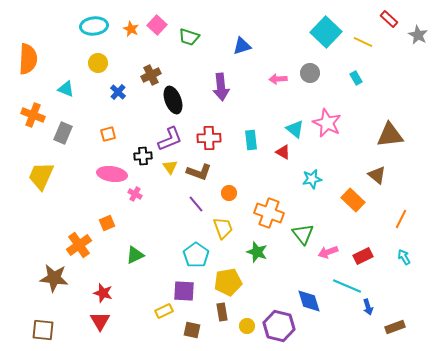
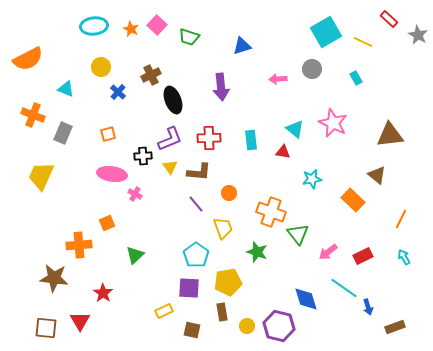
cyan square at (326, 32): rotated 16 degrees clockwise
orange semicircle at (28, 59): rotated 60 degrees clockwise
yellow circle at (98, 63): moved 3 px right, 4 px down
gray circle at (310, 73): moved 2 px right, 4 px up
pink star at (327, 123): moved 6 px right
red triangle at (283, 152): rotated 21 degrees counterclockwise
brown L-shape at (199, 172): rotated 15 degrees counterclockwise
orange cross at (269, 213): moved 2 px right, 1 px up
green triangle at (303, 234): moved 5 px left
orange cross at (79, 245): rotated 30 degrees clockwise
pink arrow at (328, 252): rotated 18 degrees counterclockwise
green triangle at (135, 255): rotated 18 degrees counterclockwise
cyan line at (347, 286): moved 3 px left, 2 px down; rotated 12 degrees clockwise
purple square at (184, 291): moved 5 px right, 3 px up
red star at (103, 293): rotated 18 degrees clockwise
blue diamond at (309, 301): moved 3 px left, 2 px up
red triangle at (100, 321): moved 20 px left
brown square at (43, 330): moved 3 px right, 2 px up
